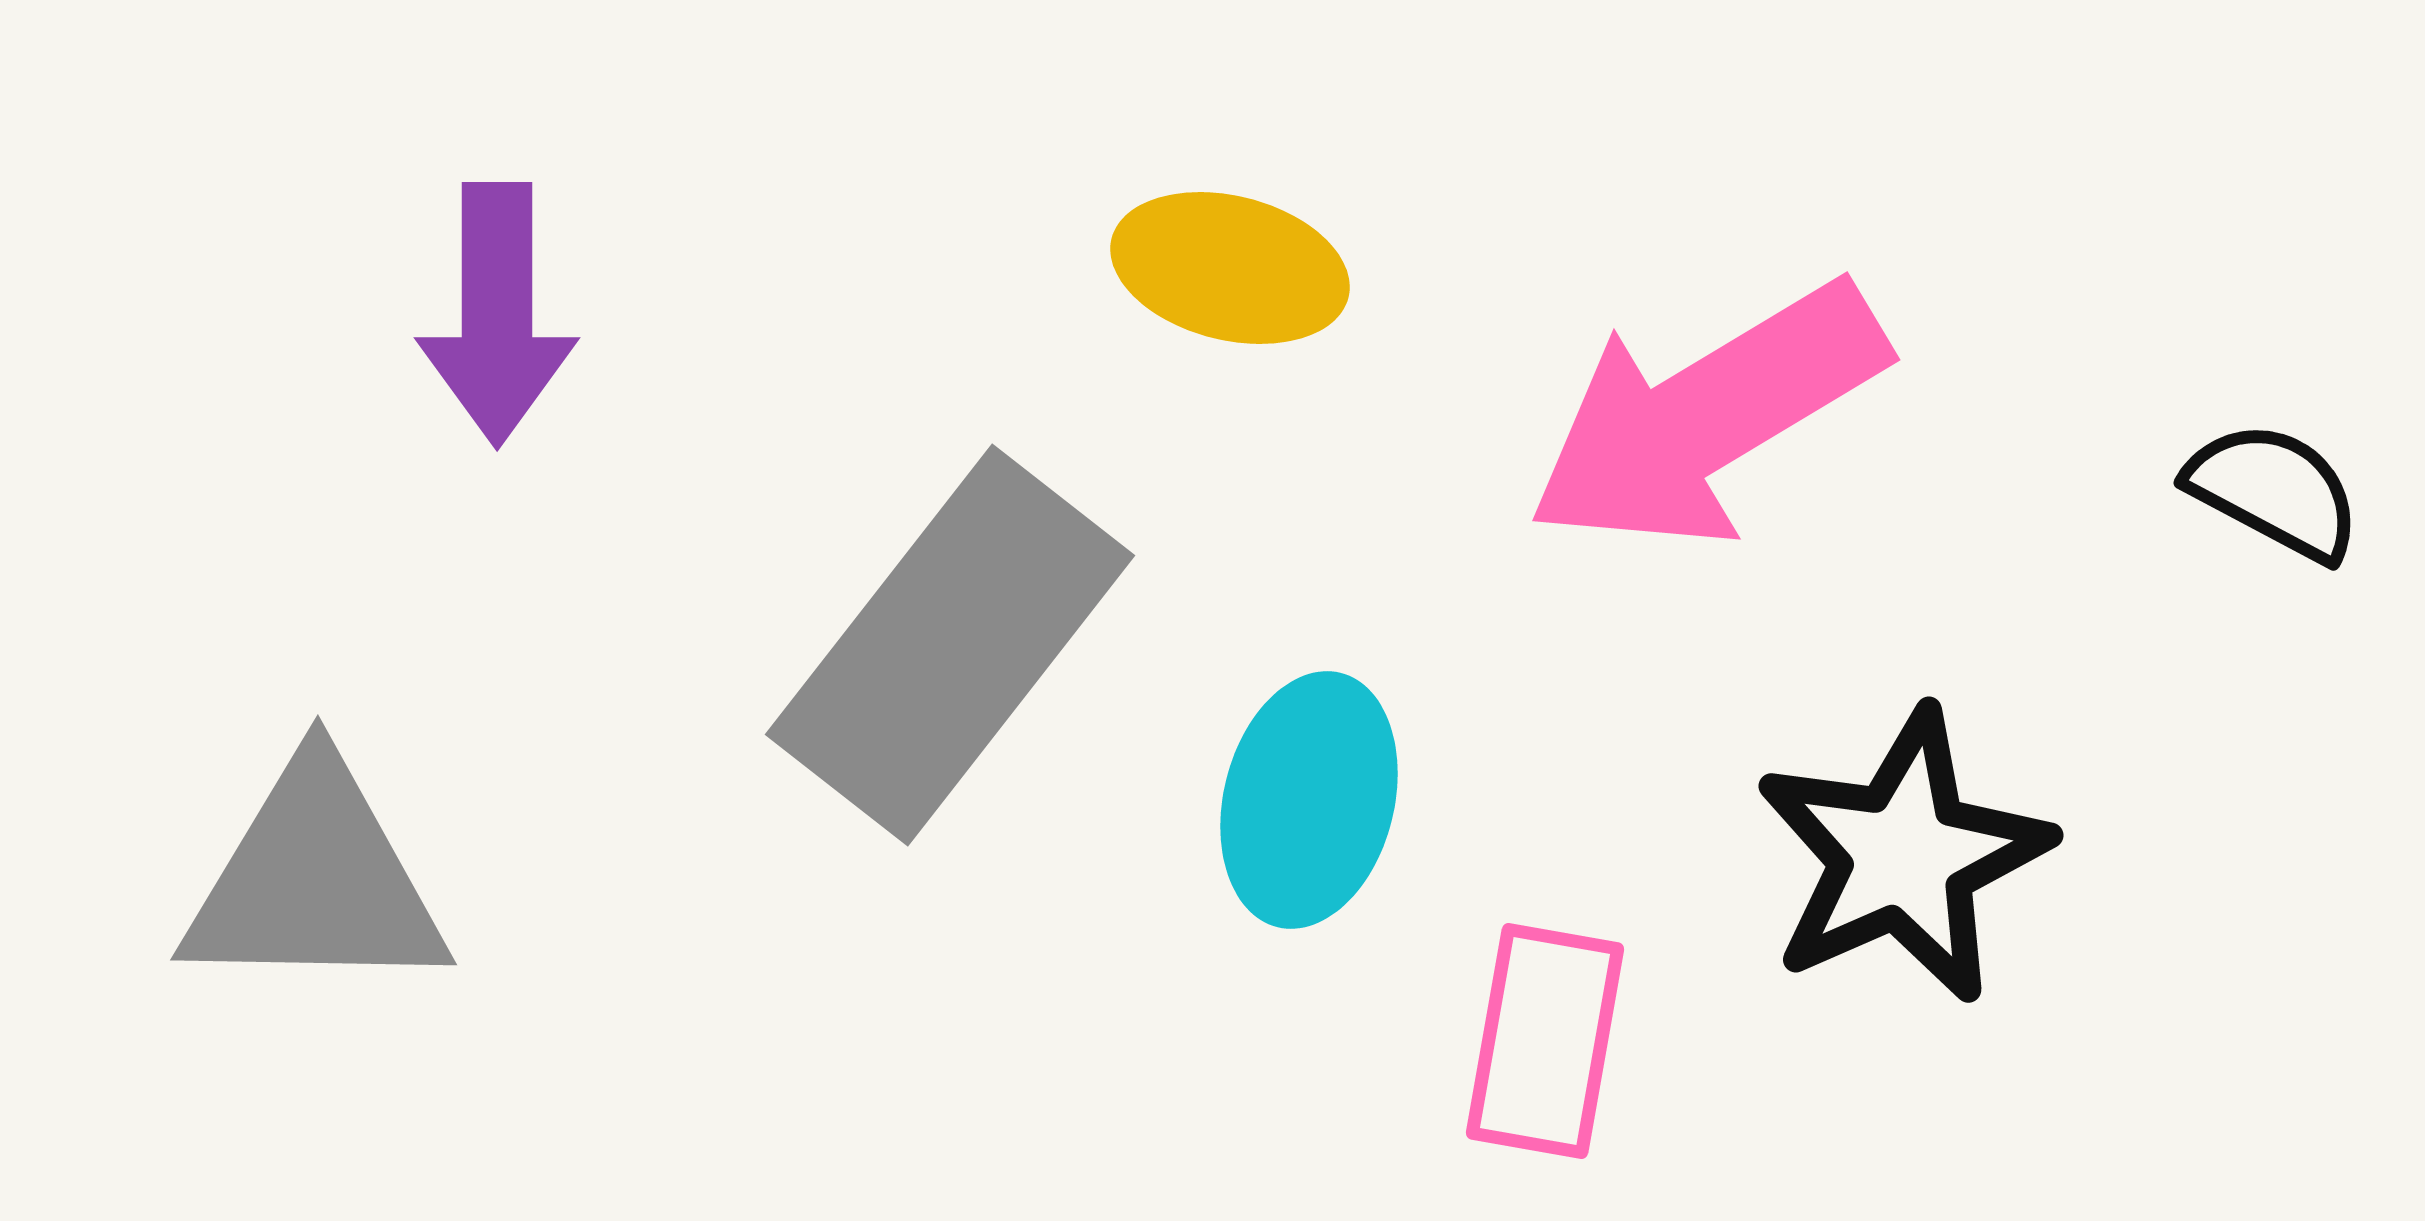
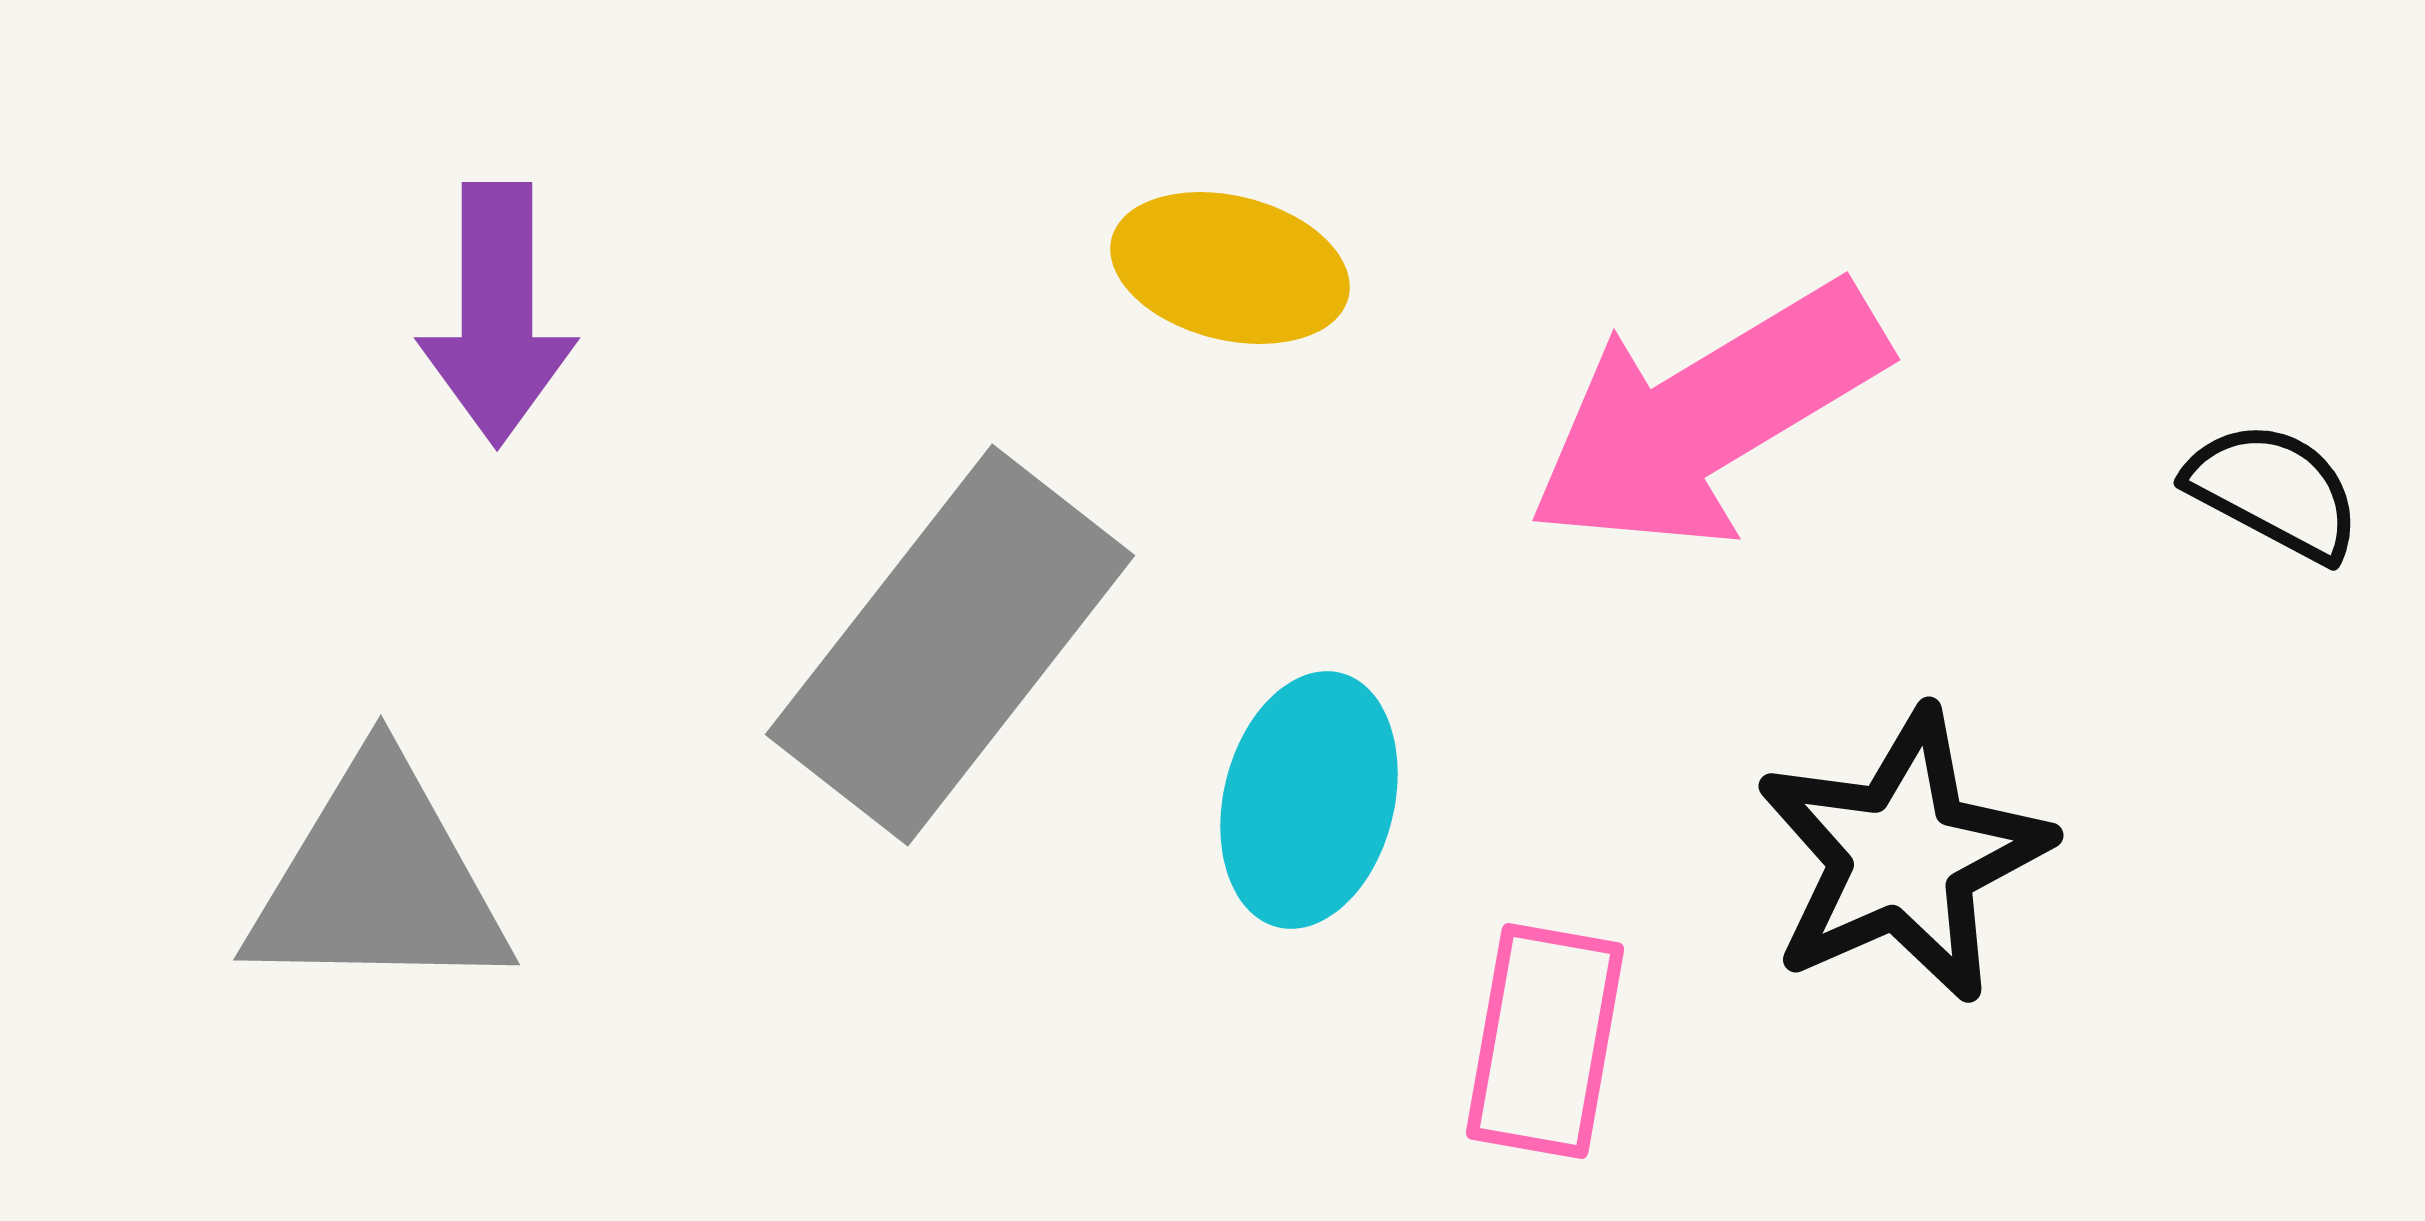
gray triangle: moved 63 px right
